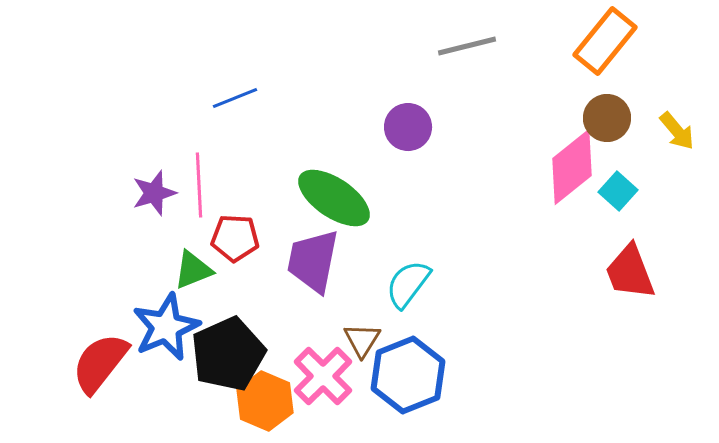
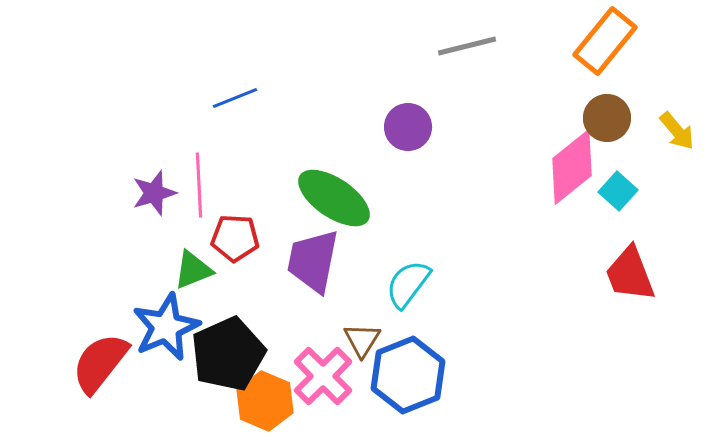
red trapezoid: moved 2 px down
